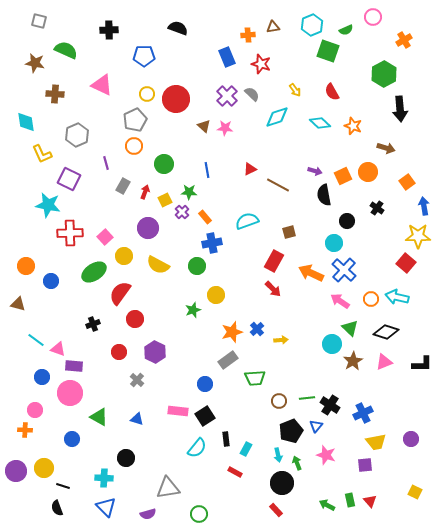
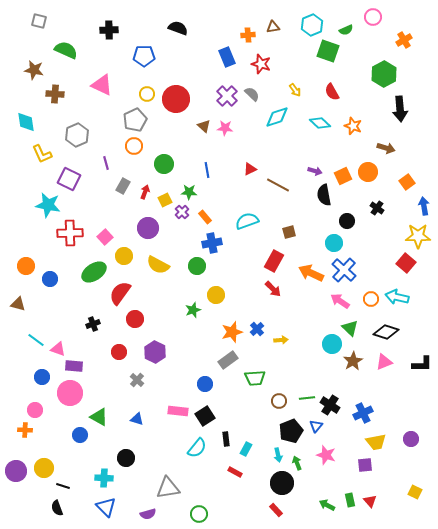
brown star at (35, 63): moved 1 px left, 7 px down
blue circle at (51, 281): moved 1 px left, 2 px up
blue circle at (72, 439): moved 8 px right, 4 px up
